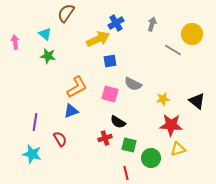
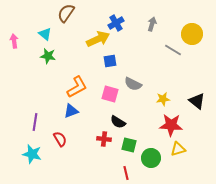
pink arrow: moved 1 px left, 1 px up
red cross: moved 1 px left, 1 px down; rotated 24 degrees clockwise
